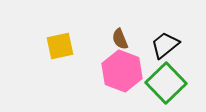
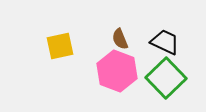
black trapezoid: moved 3 px up; rotated 64 degrees clockwise
pink hexagon: moved 5 px left
green square: moved 5 px up
